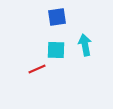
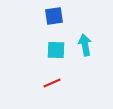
blue square: moved 3 px left, 1 px up
red line: moved 15 px right, 14 px down
